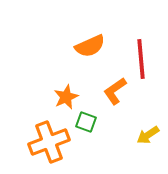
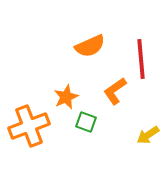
orange cross: moved 20 px left, 16 px up
